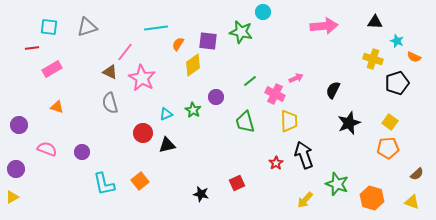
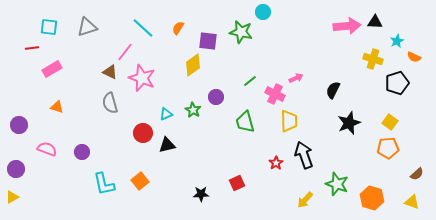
pink arrow at (324, 26): moved 23 px right
cyan line at (156, 28): moved 13 px left; rotated 50 degrees clockwise
cyan star at (397, 41): rotated 24 degrees clockwise
orange semicircle at (178, 44): moved 16 px up
pink star at (142, 78): rotated 8 degrees counterclockwise
black star at (201, 194): rotated 14 degrees counterclockwise
